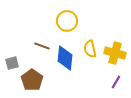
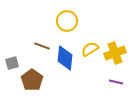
yellow semicircle: rotated 72 degrees clockwise
yellow cross: rotated 35 degrees counterclockwise
purple line: rotated 72 degrees clockwise
